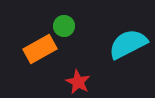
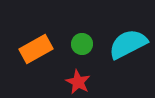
green circle: moved 18 px right, 18 px down
orange rectangle: moved 4 px left
